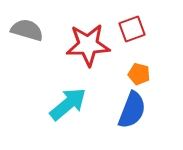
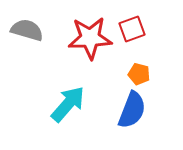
red star: moved 2 px right, 7 px up
cyan arrow: rotated 9 degrees counterclockwise
